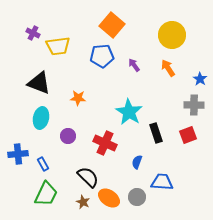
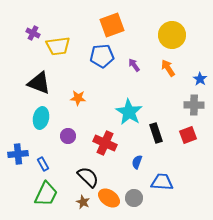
orange square: rotated 30 degrees clockwise
gray circle: moved 3 px left, 1 px down
